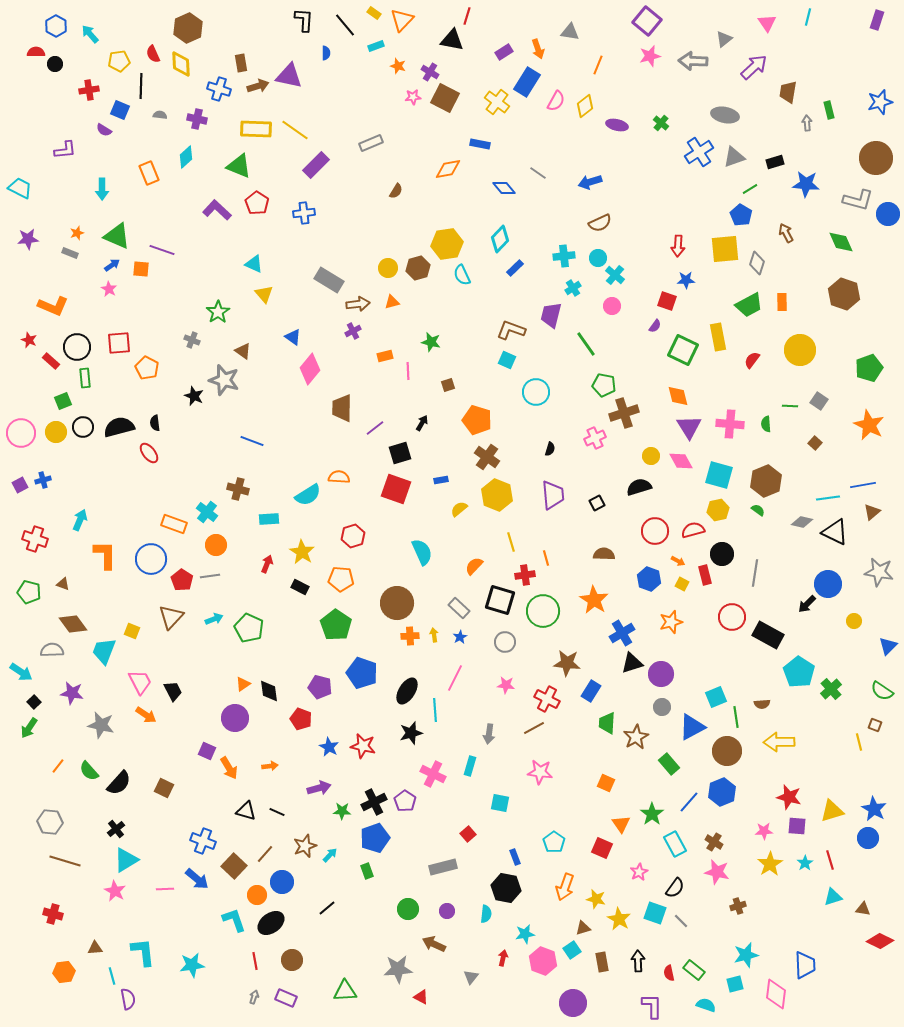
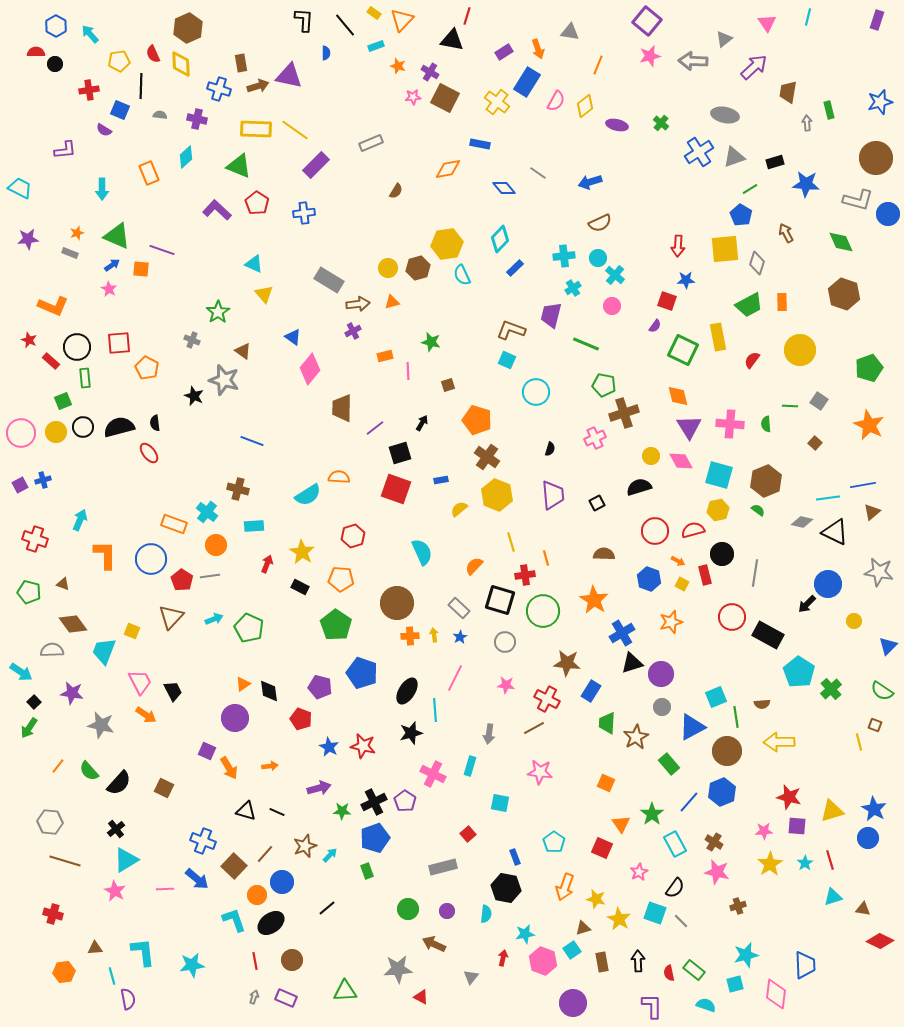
green line at (586, 344): rotated 32 degrees counterclockwise
cyan rectangle at (269, 519): moved 15 px left, 7 px down
